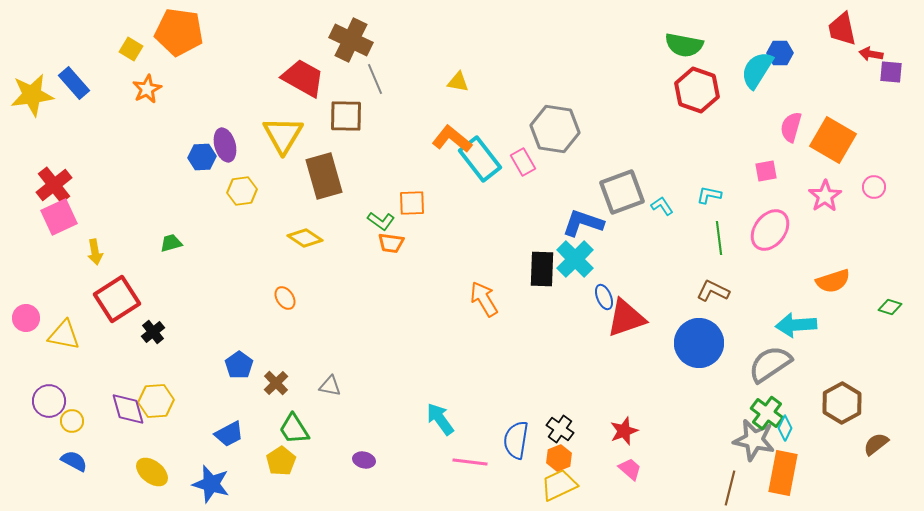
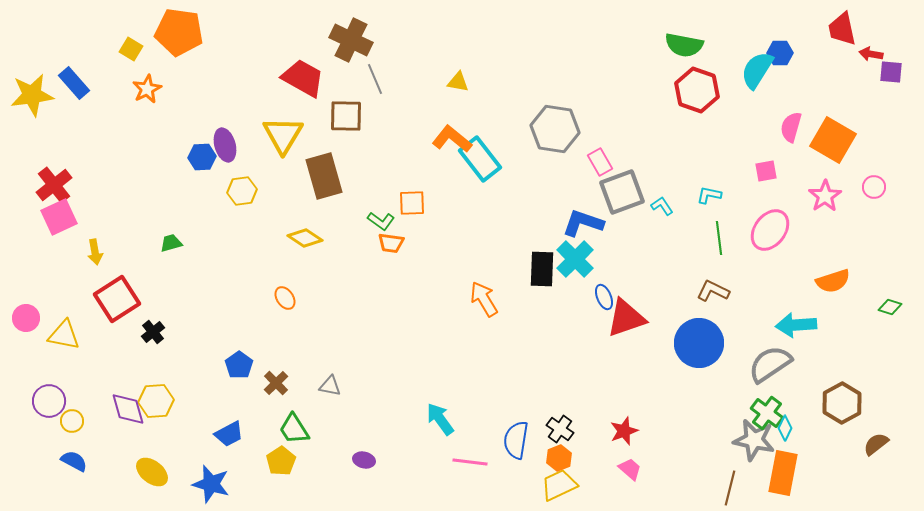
pink rectangle at (523, 162): moved 77 px right
